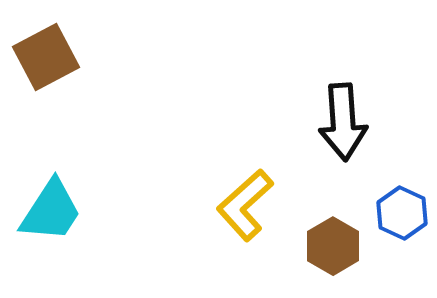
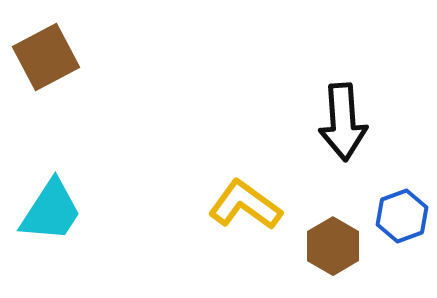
yellow L-shape: rotated 78 degrees clockwise
blue hexagon: moved 3 px down; rotated 15 degrees clockwise
